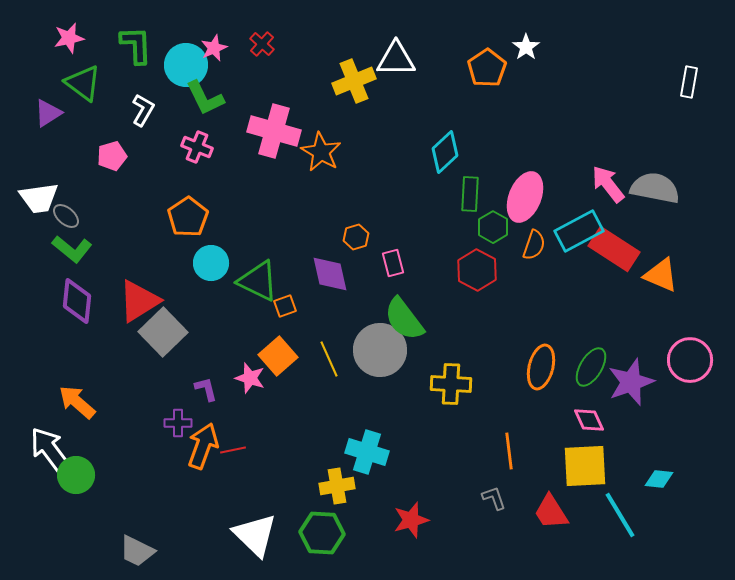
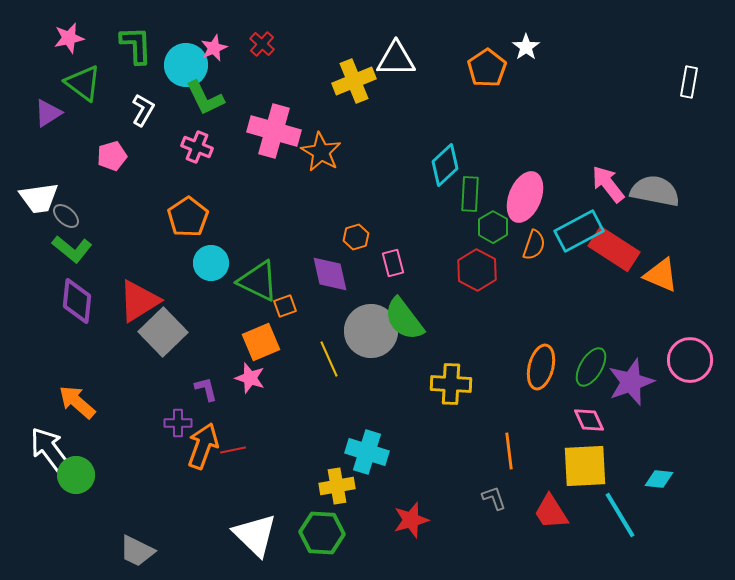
cyan diamond at (445, 152): moved 13 px down
gray semicircle at (655, 188): moved 3 px down
gray circle at (380, 350): moved 9 px left, 19 px up
orange square at (278, 356): moved 17 px left, 14 px up; rotated 18 degrees clockwise
